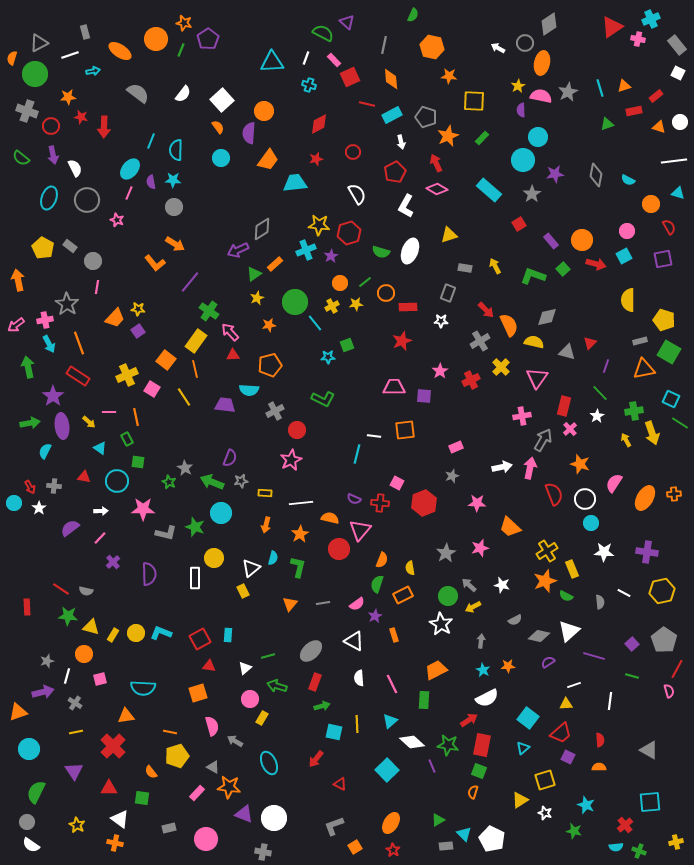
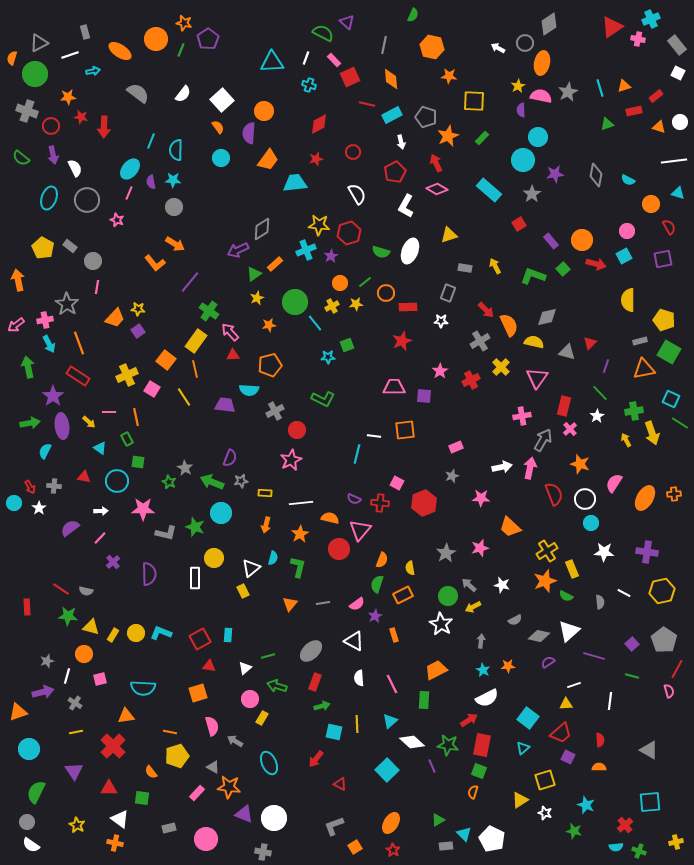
pink star at (477, 503): moved 4 px right, 5 px up
